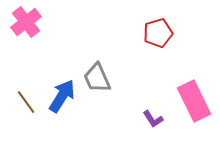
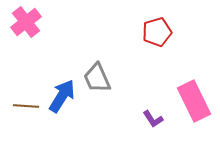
red pentagon: moved 1 px left, 1 px up
brown line: moved 4 px down; rotated 50 degrees counterclockwise
